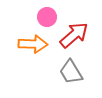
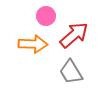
pink circle: moved 1 px left, 1 px up
